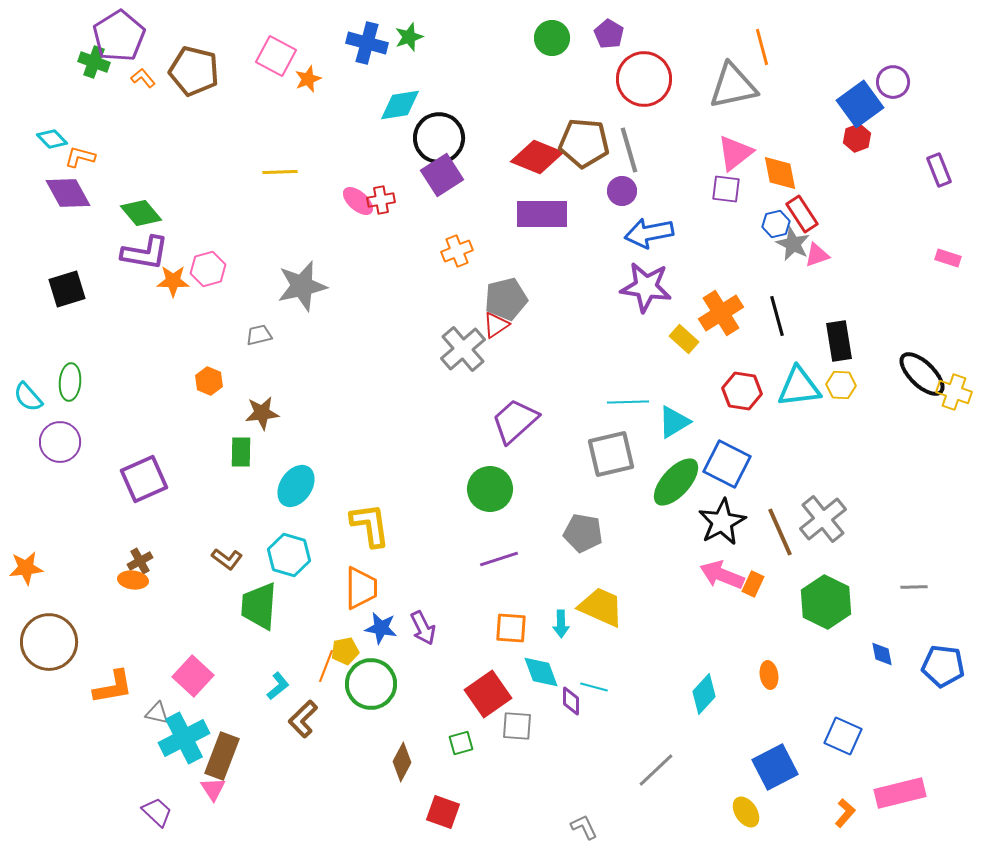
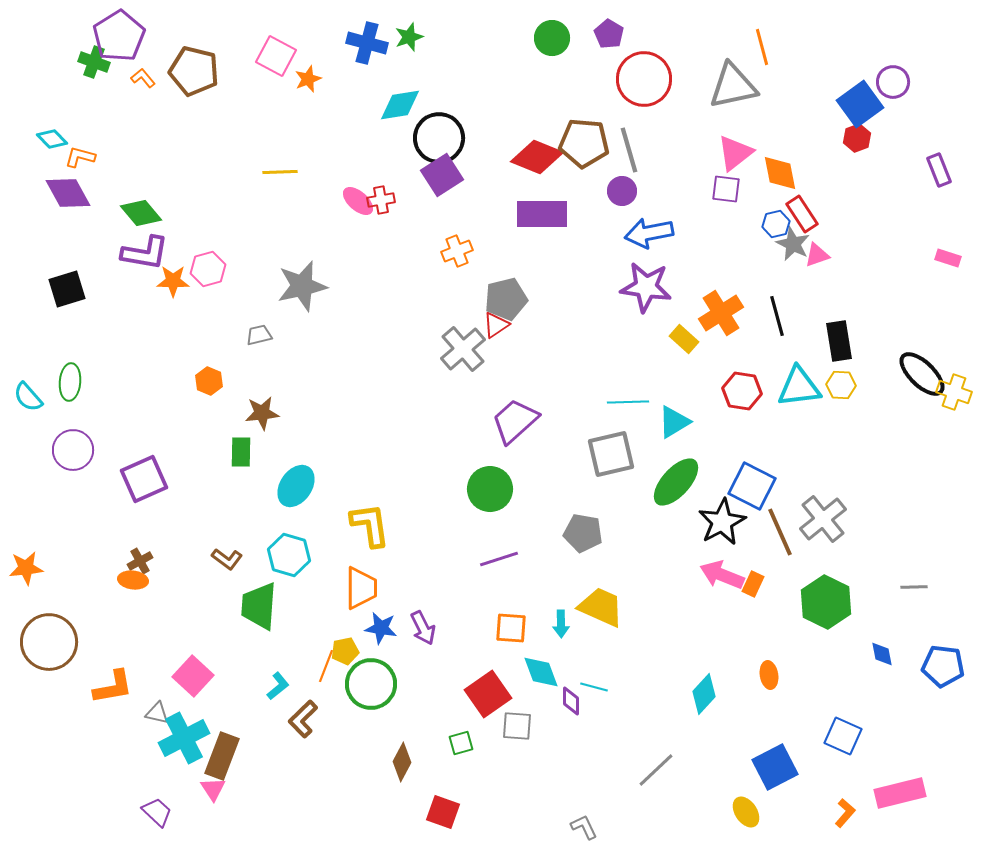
purple circle at (60, 442): moved 13 px right, 8 px down
blue square at (727, 464): moved 25 px right, 22 px down
